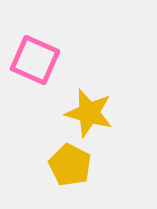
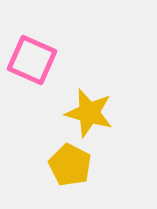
pink square: moved 3 px left
